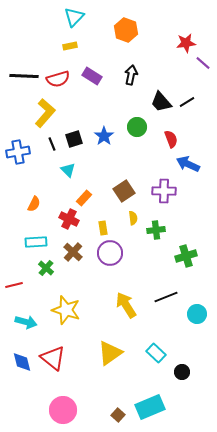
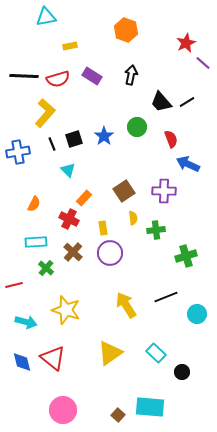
cyan triangle at (74, 17): moved 28 px left; rotated 35 degrees clockwise
red star at (186, 43): rotated 18 degrees counterclockwise
cyan rectangle at (150, 407): rotated 28 degrees clockwise
